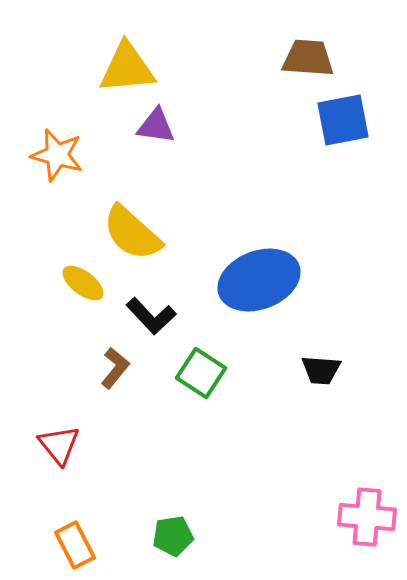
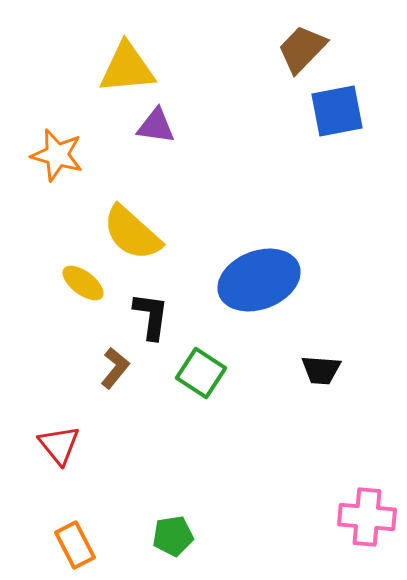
brown trapezoid: moved 6 px left, 9 px up; rotated 50 degrees counterclockwise
blue square: moved 6 px left, 9 px up
black L-shape: rotated 129 degrees counterclockwise
